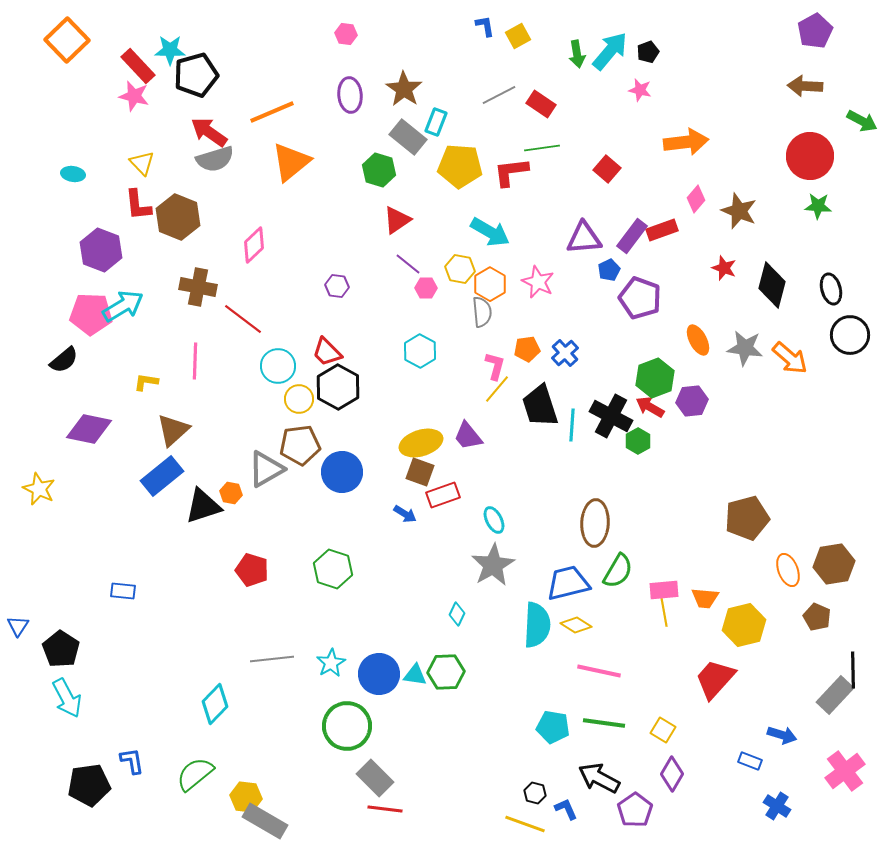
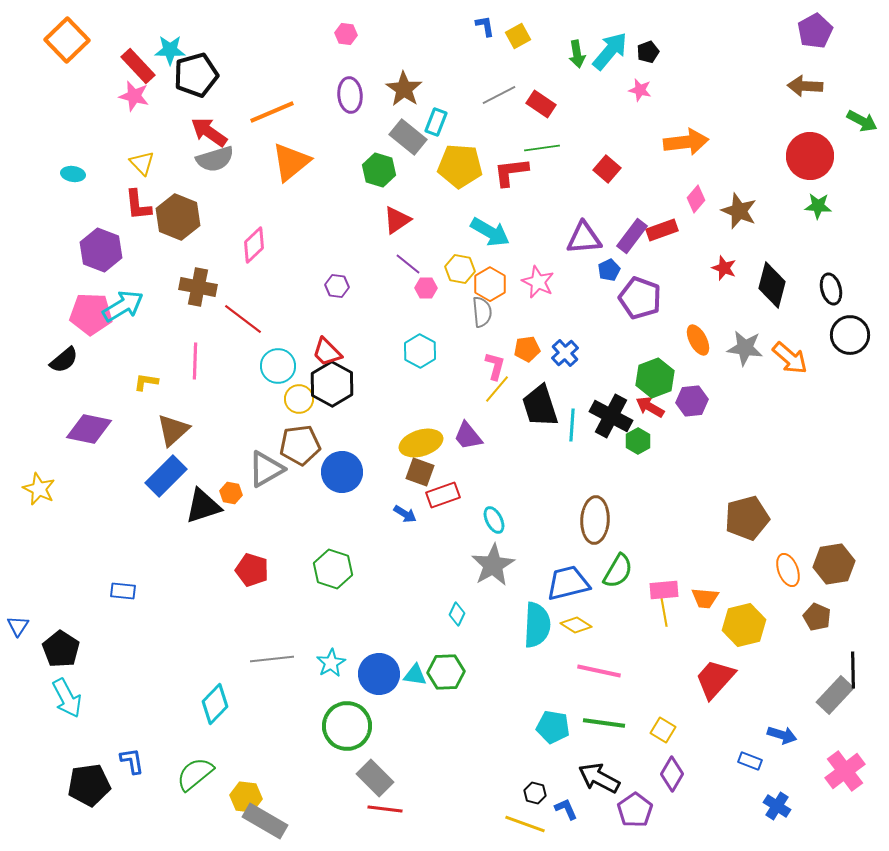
black hexagon at (338, 387): moved 6 px left, 3 px up
blue rectangle at (162, 476): moved 4 px right; rotated 6 degrees counterclockwise
brown ellipse at (595, 523): moved 3 px up
